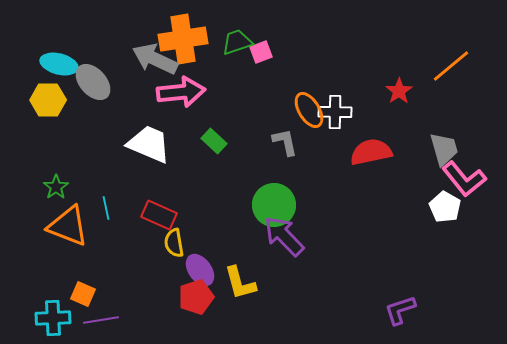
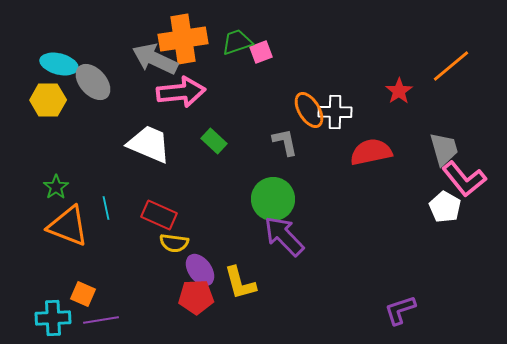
green circle: moved 1 px left, 6 px up
yellow semicircle: rotated 72 degrees counterclockwise
red pentagon: rotated 16 degrees clockwise
